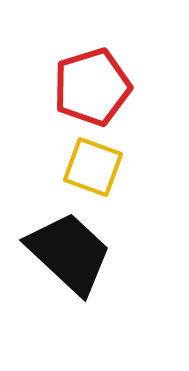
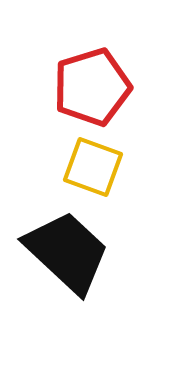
black trapezoid: moved 2 px left, 1 px up
